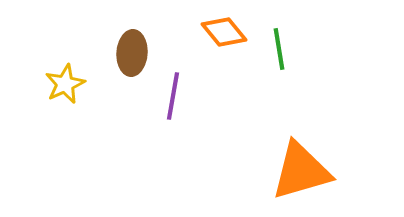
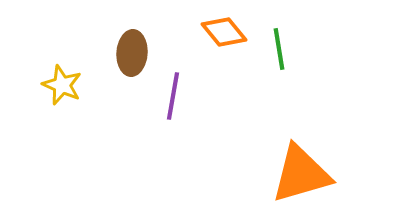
yellow star: moved 3 px left, 1 px down; rotated 24 degrees counterclockwise
orange triangle: moved 3 px down
